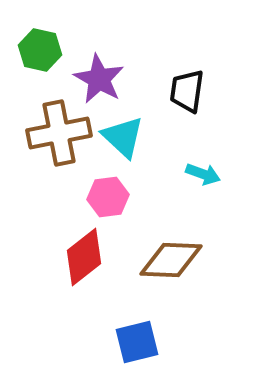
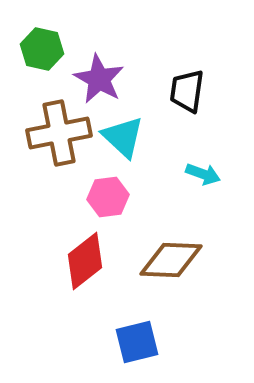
green hexagon: moved 2 px right, 1 px up
red diamond: moved 1 px right, 4 px down
